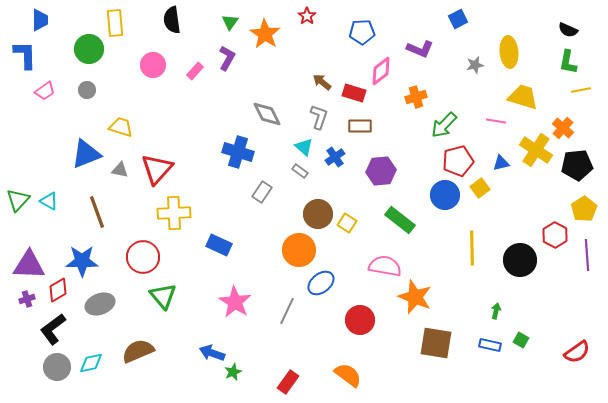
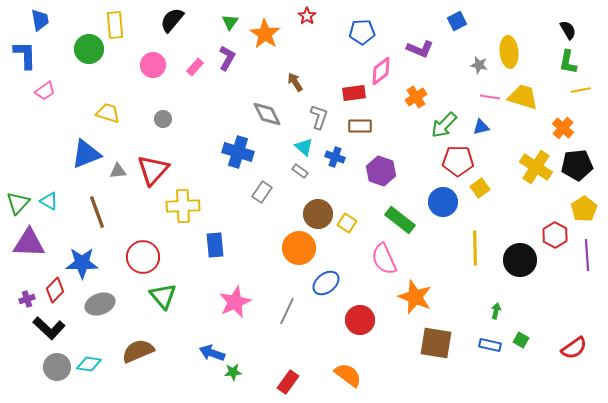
blue square at (458, 19): moved 1 px left, 2 px down
blue trapezoid at (40, 20): rotated 10 degrees counterclockwise
black semicircle at (172, 20): rotated 48 degrees clockwise
yellow rectangle at (115, 23): moved 2 px down
black semicircle at (568, 30): rotated 144 degrees counterclockwise
gray star at (475, 65): moved 4 px right; rotated 24 degrees clockwise
pink rectangle at (195, 71): moved 4 px up
brown arrow at (322, 82): moved 27 px left; rotated 18 degrees clockwise
gray circle at (87, 90): moved 76 px right, 29 px down
red rectangle at (354, 93): rotated 25 degrees counterclockwise
orange cross at (416, 97): rotated 15 degrees counterclockwise
pink line at (496, 121): moved 6 px left, 24 px up
yellow trapezoid at (121, 127): moved 13 px left, 14 px up
yellow cross at (536, 150): moved 17 px down
blue cross at (335, 157): rotated 36 degrees counterclockwise
red pentagon at (458, 161): rotated 16 degrees clockwise
blue triangle at (501, 163): moved 20 px left, 36 px up
red triangle at (157, 169): moved 4 px left, 1 px down
gray triangle at (120, 170): moved 2 px left, 1 px down; rotated 18 degrees counterclockwise
purple hexagon at (381, 171): rotated 24 degrees clockwise
blue circle at (445, 195): moved 2 px left, 7 px down
green triangle at (18, 200): moved 3 px down
yellow cross at (174, 213): moved 9 px right, 7 px up
blue rectangle at (219, 245): moved 4 px left; rotated 60 degrees clockwise
yellow line at (472, 248): moved 3 px right
orange circle at (299, 250): moved 2 px up
blue star at (82, 261): moved 2 px down
purple triangle at (29, 265): moved 22 px up
pink semicircle at (385, 266): moved 1 px left, 7 px up; rotated 124 degrees counterclockwise
blue ellipse at (321, 283): moved 5 px right
red diamond at (58, 290): moved 3 px left; rotated 15 degrees counterclockwise
pink star at (235, 302): rotated 16 degrees clockwise
black L-shape at (53, 329): moved 4 px left, 1 px up; rotated 100 degrees counterclockwise
red semicircle at (577, 352): moved 3 px left, 4 px up
cyan diamond at (91, 363): moved 2 px left, 1 px down; rotated 20 degrees clockwise
green star at (233, 372): rotated 18 degrees clockwise
